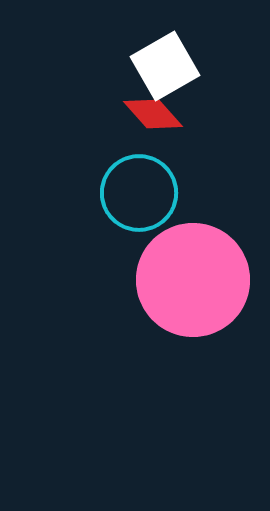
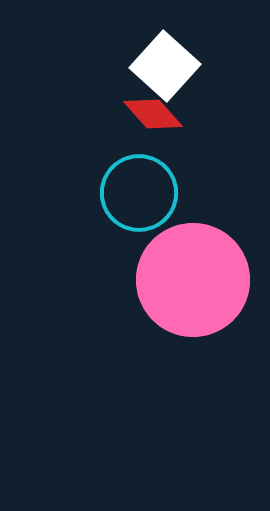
white square: rotated 18 degrees counterclockwise
